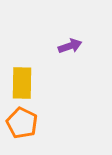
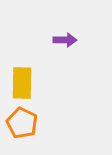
purple arrow: moved 5 px left, 6 px up; rotated 20 degrees clockwise
